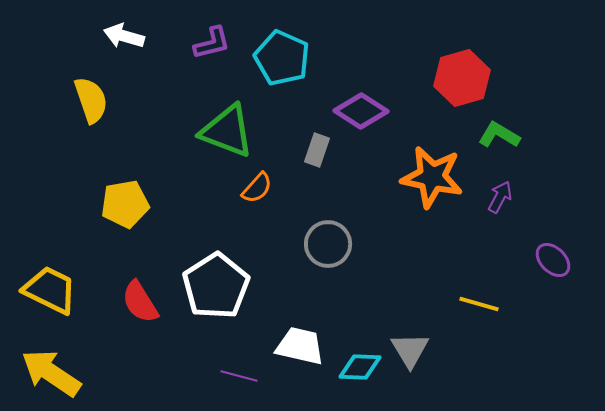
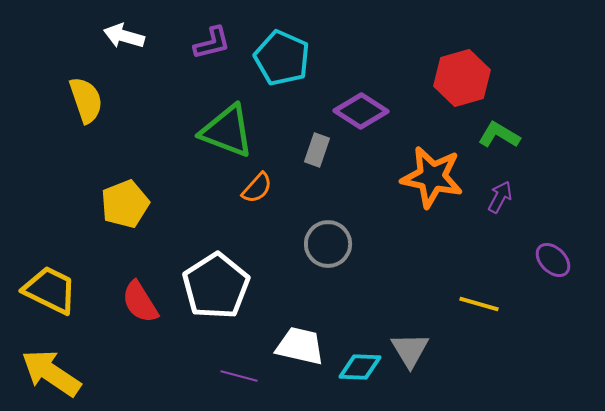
yellow semicircle: moved 5 px left
yellow pentagon: rotated 12 degrees counterclockwise
